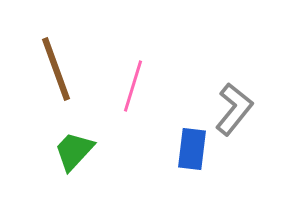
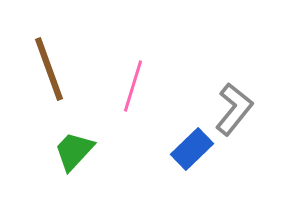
brown line: moved 7 px left
blue rectangle: rotated 39 degrees clockwise
